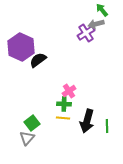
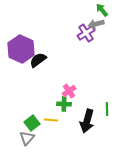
purple hexagon: moved 2 px down
yellow line: moved 12 px left, 2 px down
green line: moved 17 px up
